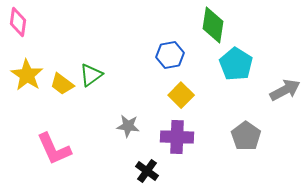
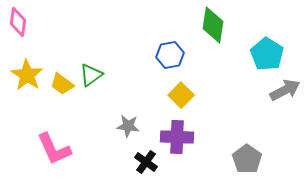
cyan pentagon: moved 31 px right, 10 px up
gray pentagon: moved 1 px right, 23 px down
black cross: moved 1 px left, 9 px up
